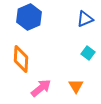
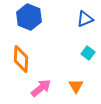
blue hexagon: rotated 15 degrees counterclockwise
